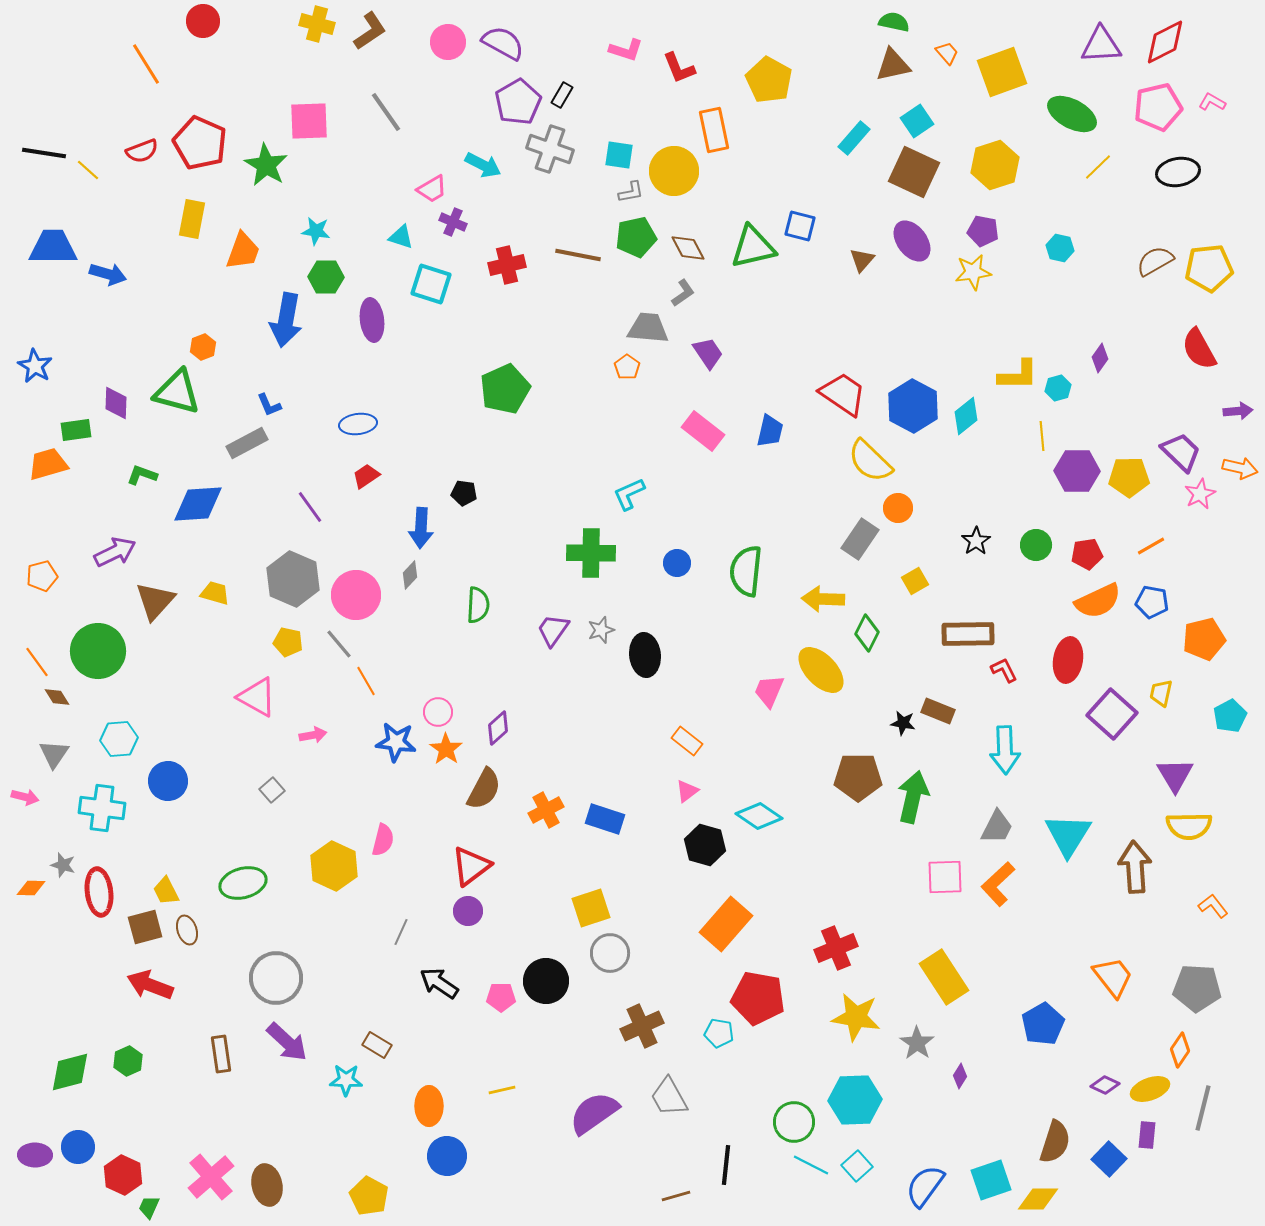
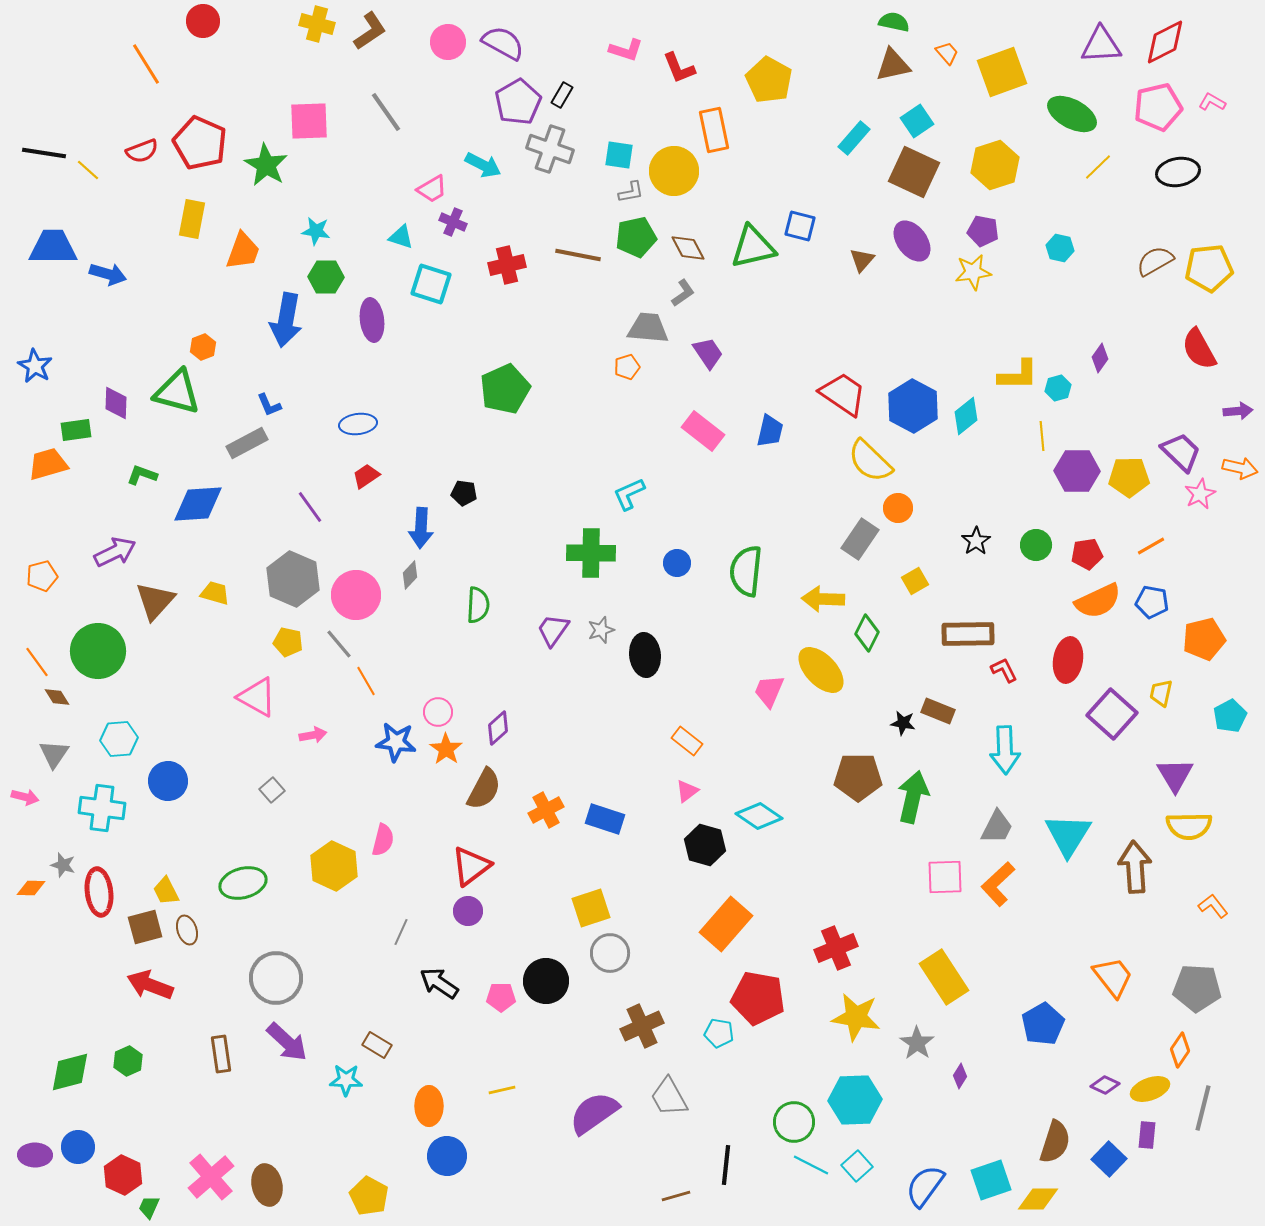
orange pentagon at (627, 367): rotated 20 degrees clockwise
